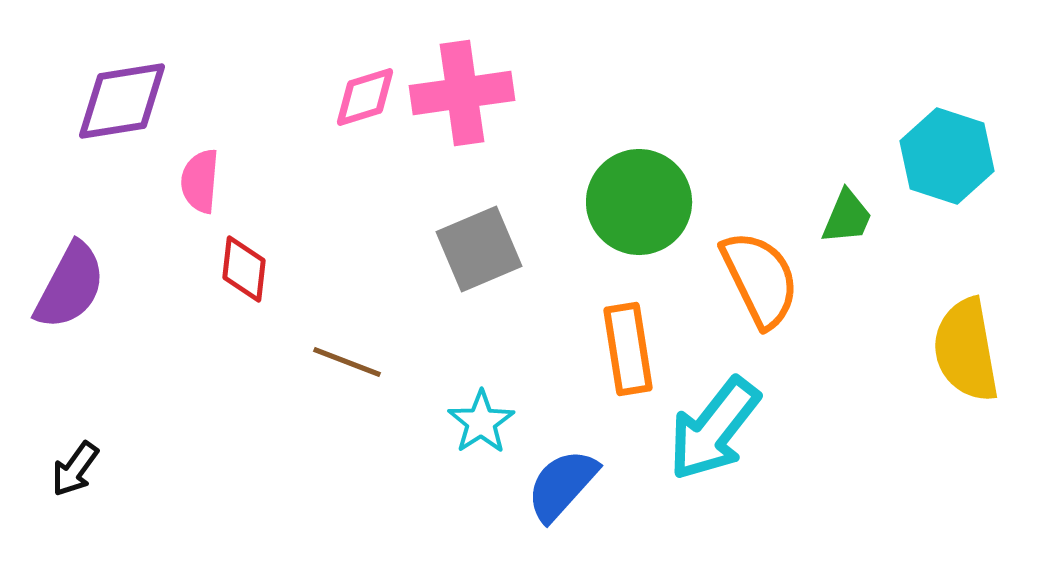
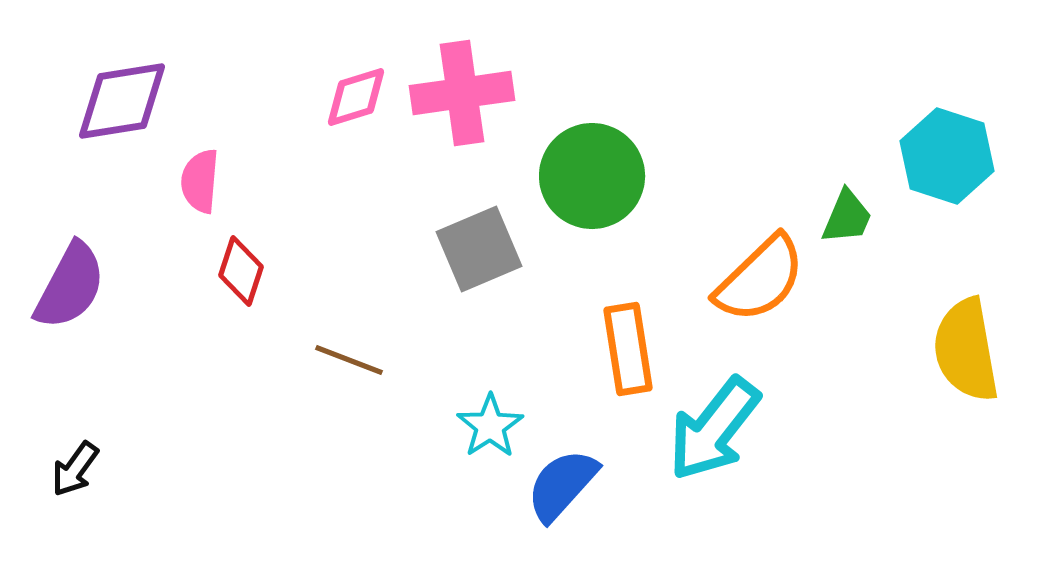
pink diamond: moved 9 px left
green circle: moved 47 px left, 26 px up
red diamond: moved 3 px left, 2 px down; rotated 12 degrees clockwise
orange semicircle: rotated 72 degrees clockwise
brown line: moved 2 px right, 2 px up
cyan star: moved 9 px right, 4 px down
